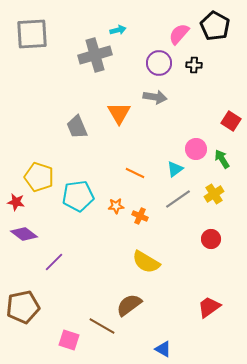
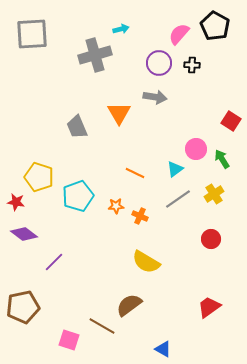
cyan arrow: moved 3 px right, 1 px up
black cross: moved 2 px left
cyan pentagon: rotated 12 degrees counterclockwise
